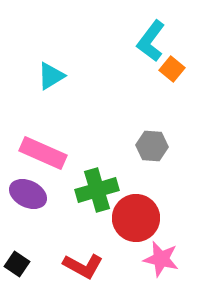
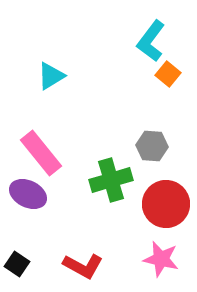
orange square: moved 4 px left, 5 px down
pink rectangle: moved 2 px left; rotated 27 degrees clockwise
green cross: moved 14 px right, 10 px up
red circle: moved 30 px right, 14 px up
